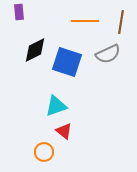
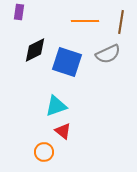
purple rectangle: rotated 14 degrees clockwise
red triangle: moved 1 px left
